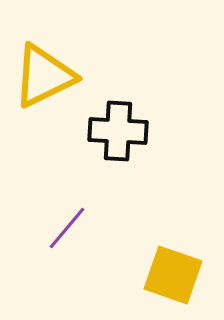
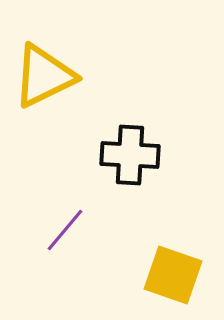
black cross: moved 12 px right, 24 px down
purple line: moved 2 px left, 2 px down
